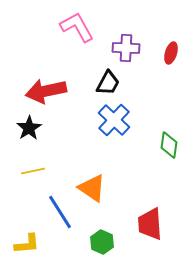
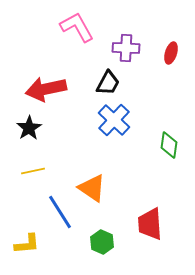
red arrow: moved 2 px up
